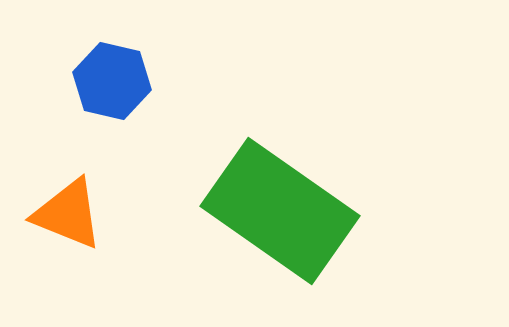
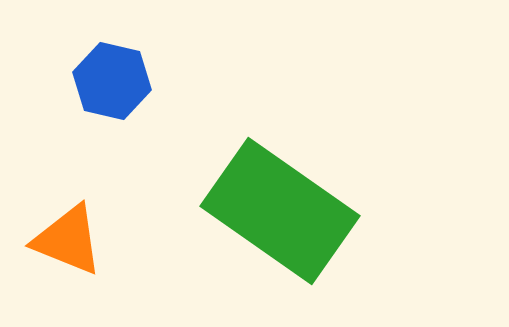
orange triangle: moved 26 px down
